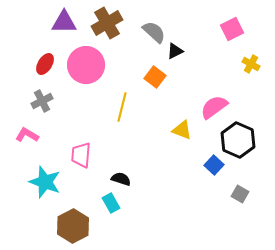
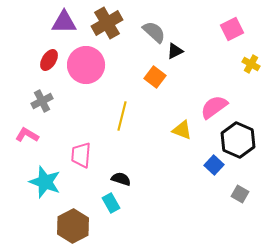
red ellipse: moved 4 px right, 4 px up
yellow line: moved 9 px down
